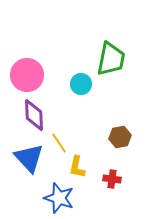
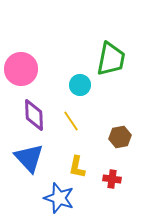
pink circle: moved 6 px left, 6 px up
cyan circle: moved 1 px left, 1 px down
yellow line: moved 12 px right, 22 px up
